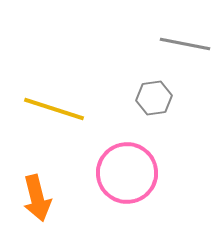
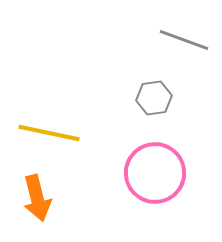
gray line: moved 1 px left, 4 px up; rotated 9 degrees clockwise
yellow line: moved 5 px left, 24 px down; rotated 6 degrees counterclockwise
pink circle: moved 28 px right
